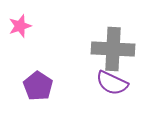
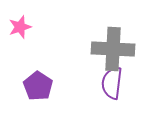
pink star: moved 1 px down
purple semicircle: rotated 72 degrees clockwise
